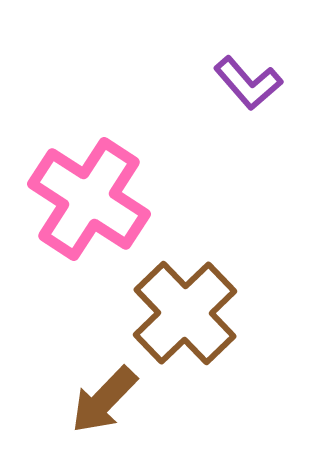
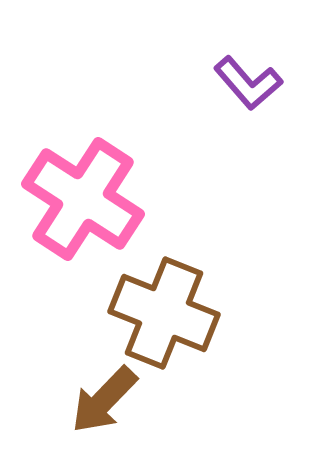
pink cross: moved 6 px left
brown cross: moved 21 px left; rotated 24 degrees counterclockwise
